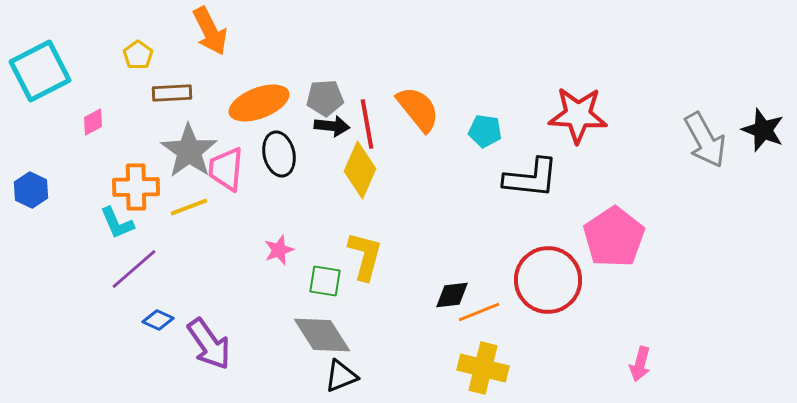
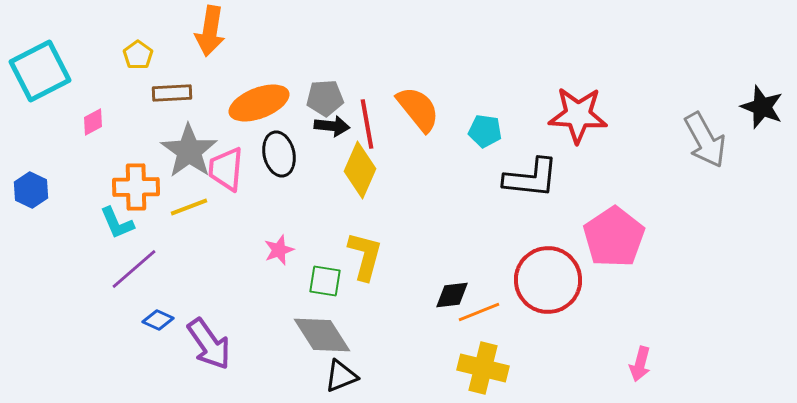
orange arrow: rotated 36 degrees clockwise
black star: moved 1 px left, 23 px up
